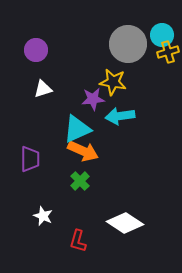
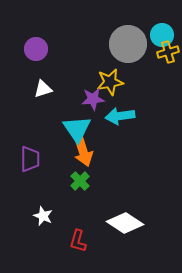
purple circle: moved 1 px up
yellow star: moved 3 px left; rotated 20 degrees counterclockwise
cyan triangle: rotated 40 degrees counterclockwise
orange arrow: rotated 48 degrees clockwise
